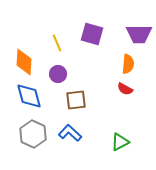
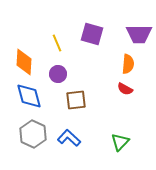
blue L-shape: moved 1 px left, 5 px down
green triangle: rotated 18 degrees counterclockwise
